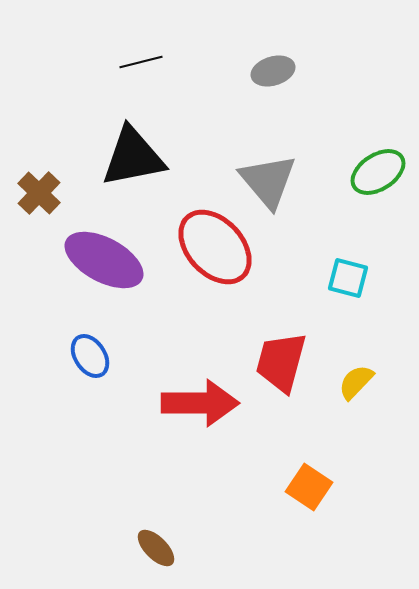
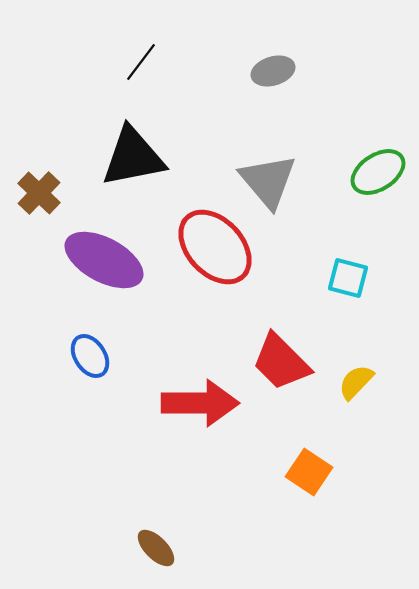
black line: rotated 39 degrees counterclockwise
red trapezoid: rotated 60 degrees counterclockwise
orange square: moved 15 px up
